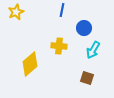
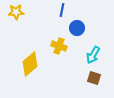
yellow star: rotated 21 degrees clockwise
blue circle: moved 7 px left
yellow cross: rotated 14 degrees clockwise
cyan arrow: moved 5 px down
brown square: moved 7 px right
